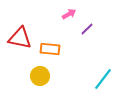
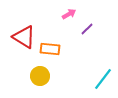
red triangle: moved 4 px right, 1 px up; rotated 20 degrees clockwise
